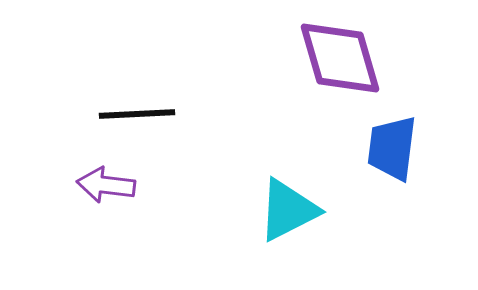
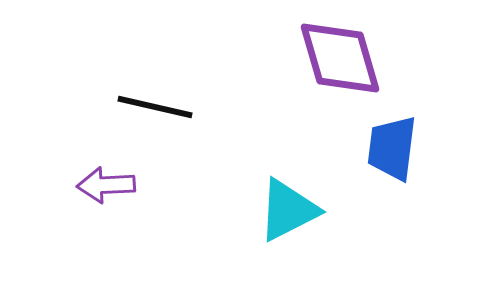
black line: moved 18 px right, 7 px up; rotated 16 degrees clockwise
purple arrow: rotated 10 degrees counterclockwise
